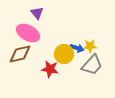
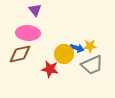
purple triangle: moved 2 px left, 3 px up
pink ellipse: rotated 25 degrees counterclockwise
gray trapezoid: rotated 25 degrees clockwise
